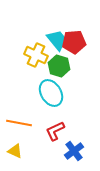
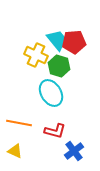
red L-shape: rotated 140 degrees counterclockwise
